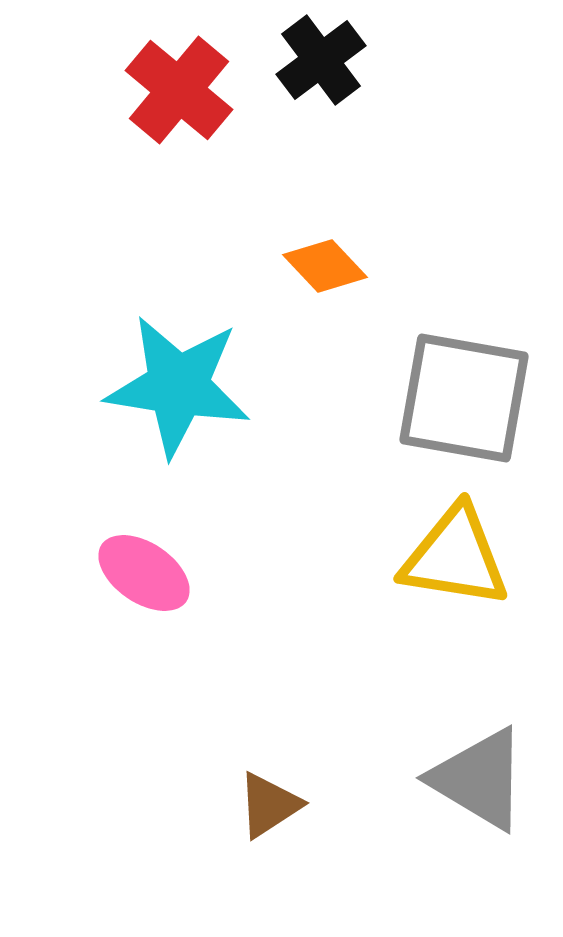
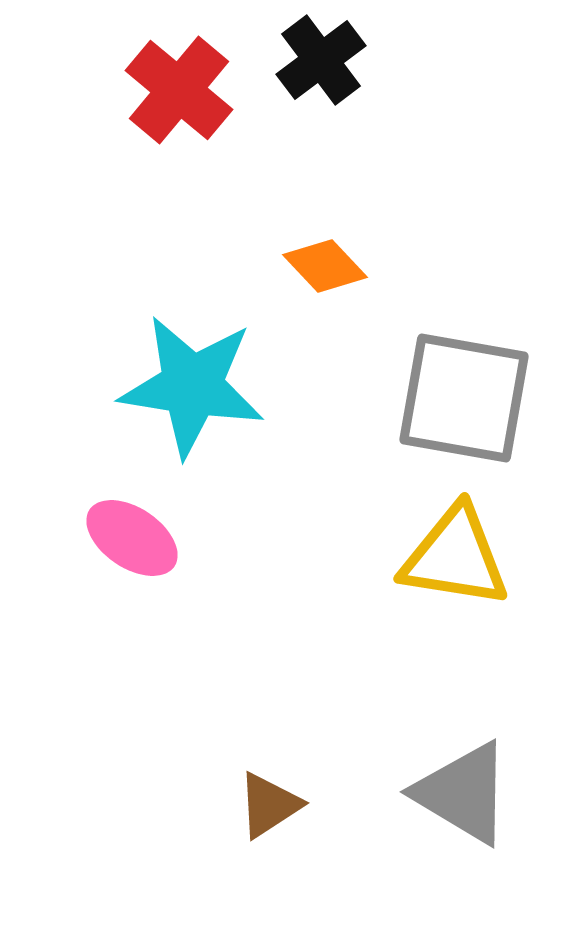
cyan star: moved 14 px right
pink ellipse: moved 12 px left, 35 px up
gray triangle: moved 16 px left, 14 px down
